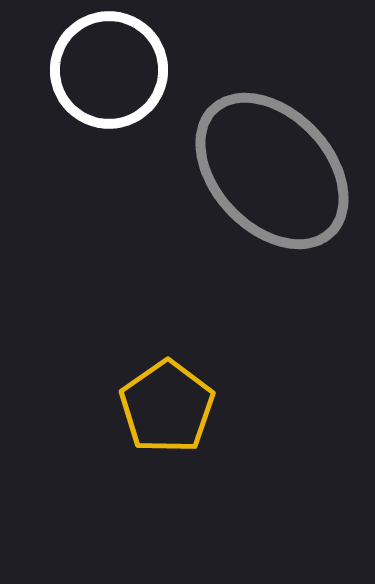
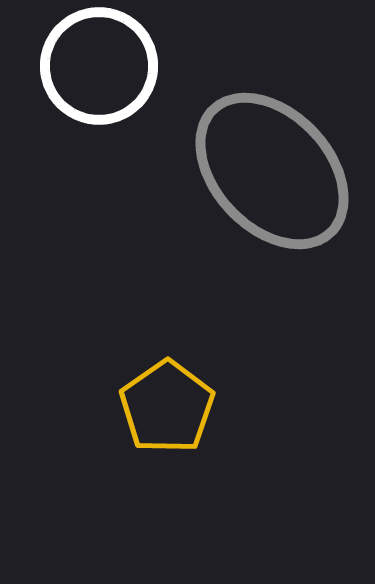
white circle: moved 10 px left, 4 px up
